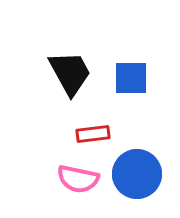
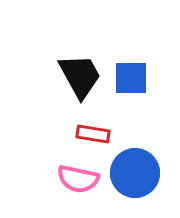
black trapezoid: moved 10 px right, 3 px down
red rectangle: rotated 16 degrees clockwise
blue circle: moved 2 px left, 1 px up
